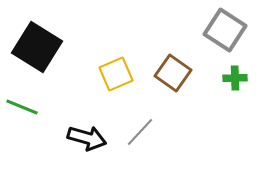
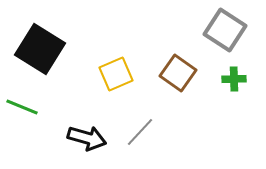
black square: moved 3 px right, 2 px down
brown square: moved 5 px right
green cross: moved 1 px left, 1 px down
